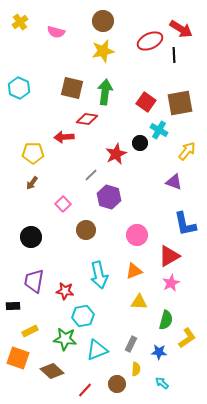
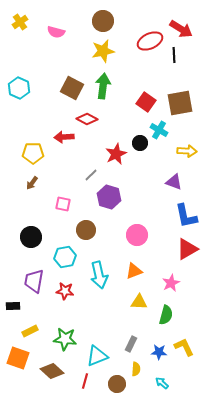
brown square at (72, 88): rotated 15 degrees clockwise
green arrow at (105, 92): moved 2 px left, 6 px up
red diamond at (87, 119): rotated 20 degrees clockwise
yellow arrow at (187, 151): rotated 54 degrees clockwise
pink square at (63, 204): rotated 35 degrees counterclockwise
blue L-shape at (185, 224): moved 1 px right, 8 px up
red triangle at (169, 256): moved 18 px right, 7 px up
cyan hexagon at (83, 316): moved 18 px left, 59 px up
green semicircle at (166, 320): moved 5 px up
yellow L-shape at (187, 338): moved 3 px left, 9 px down; rotated 80 degrees counterclockwise
cyan triangle at (97, 350): moved 6 px down
red line at (85, 390): moved 9 px up; rotated 28 degrees counterclockwise
